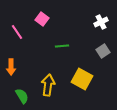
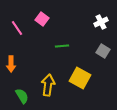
pink line: moved 4 px up
gray square: rotated 24 degrees counterclockwise
orange arrow: moved 3 px up
yellow square: moved 2 px left, 1 px up
